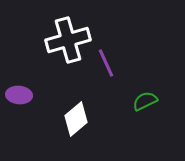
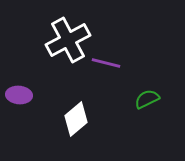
white cross: rotated 12 degrees counterclockwise
purple line: rotated 52 degrees counterclockwise
green semicircle: moved 2 px right, 2 px up
